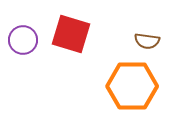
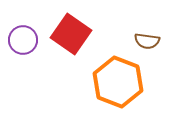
red square: rotated 18 degrees clockwise
orange hexagon: moved 14 px left, 4 px up; rotated 21 degrees clockwise
